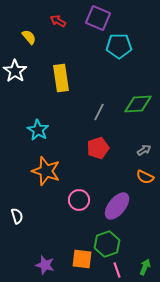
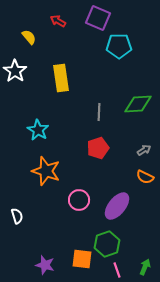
gray line: rotated 24 degrees counterclockwise
